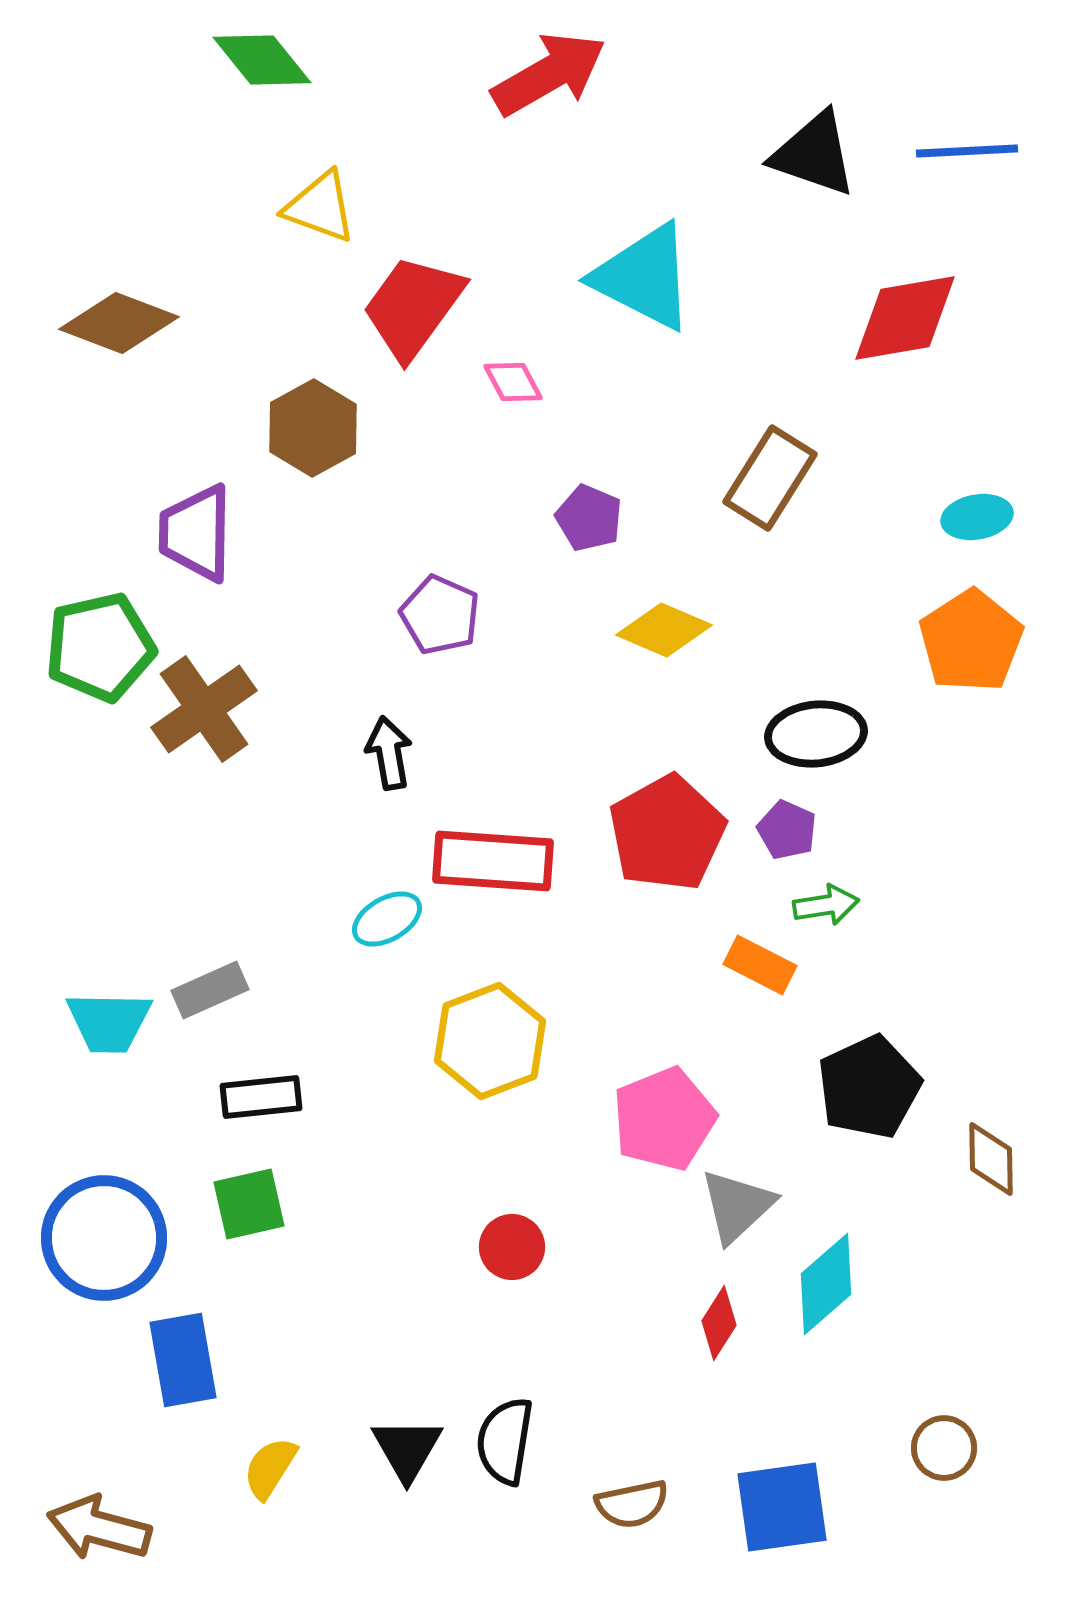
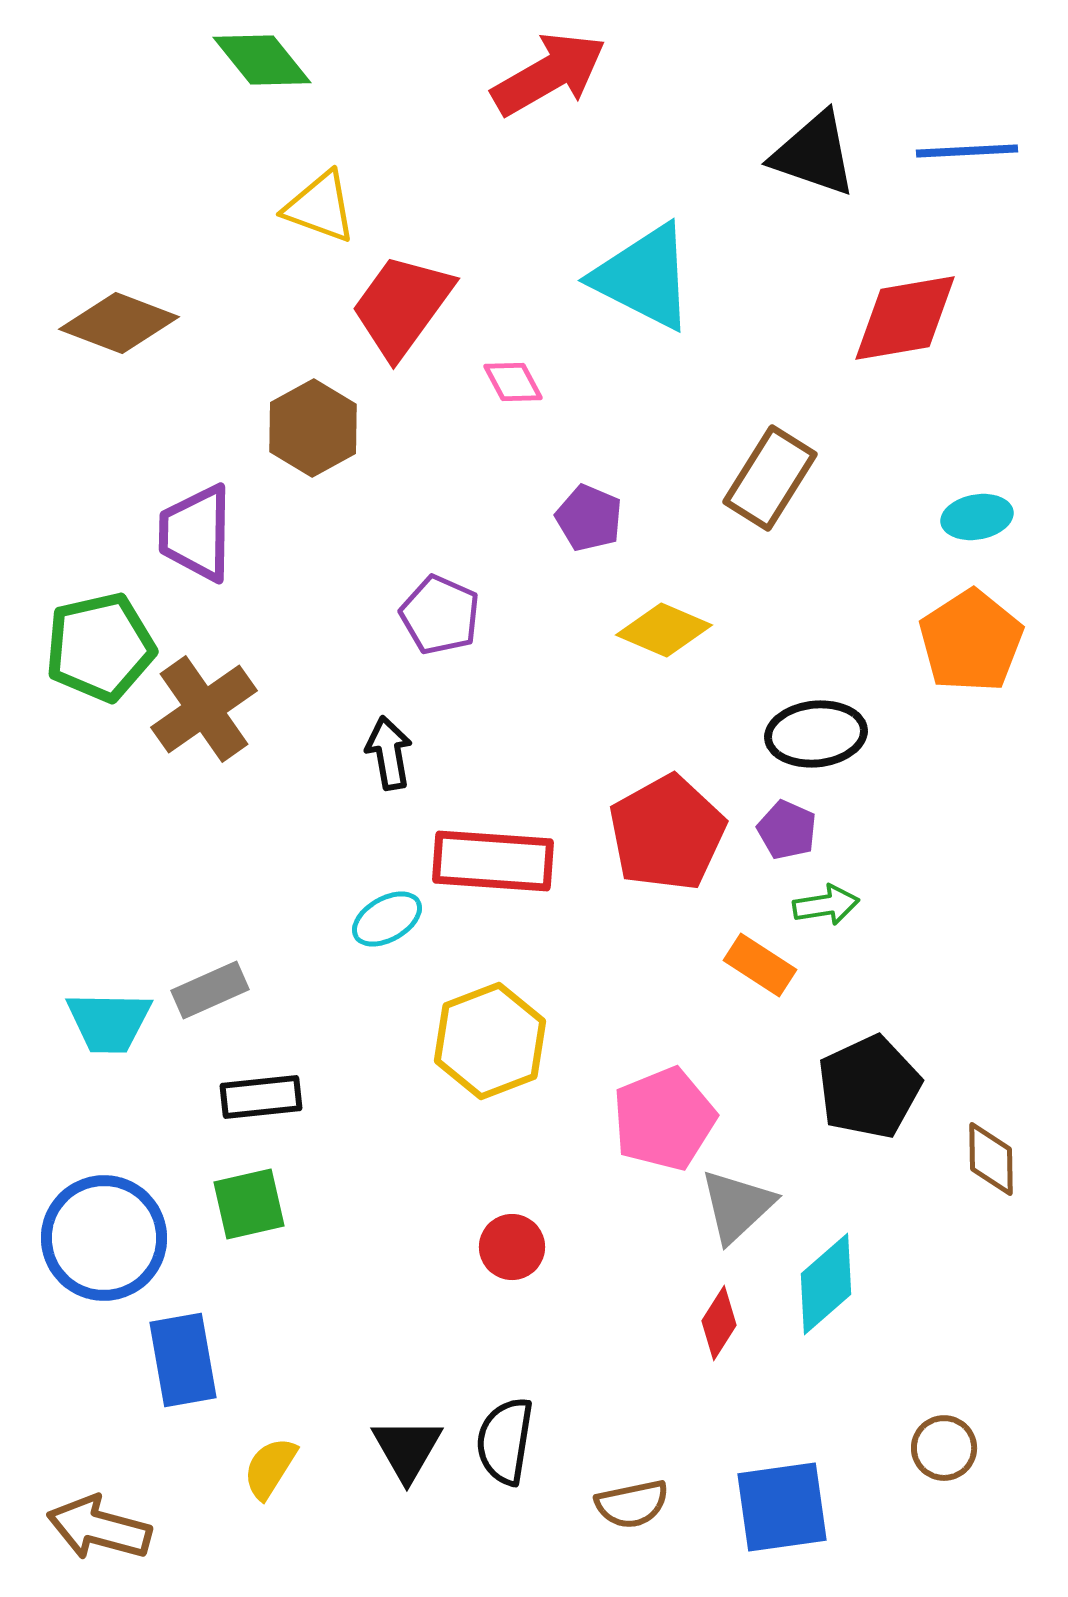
red trapezoid at (413, 307): moved 11 px left, 1 px up
orange rectangle at (760, 965): rotated 6 degrees clockwise
